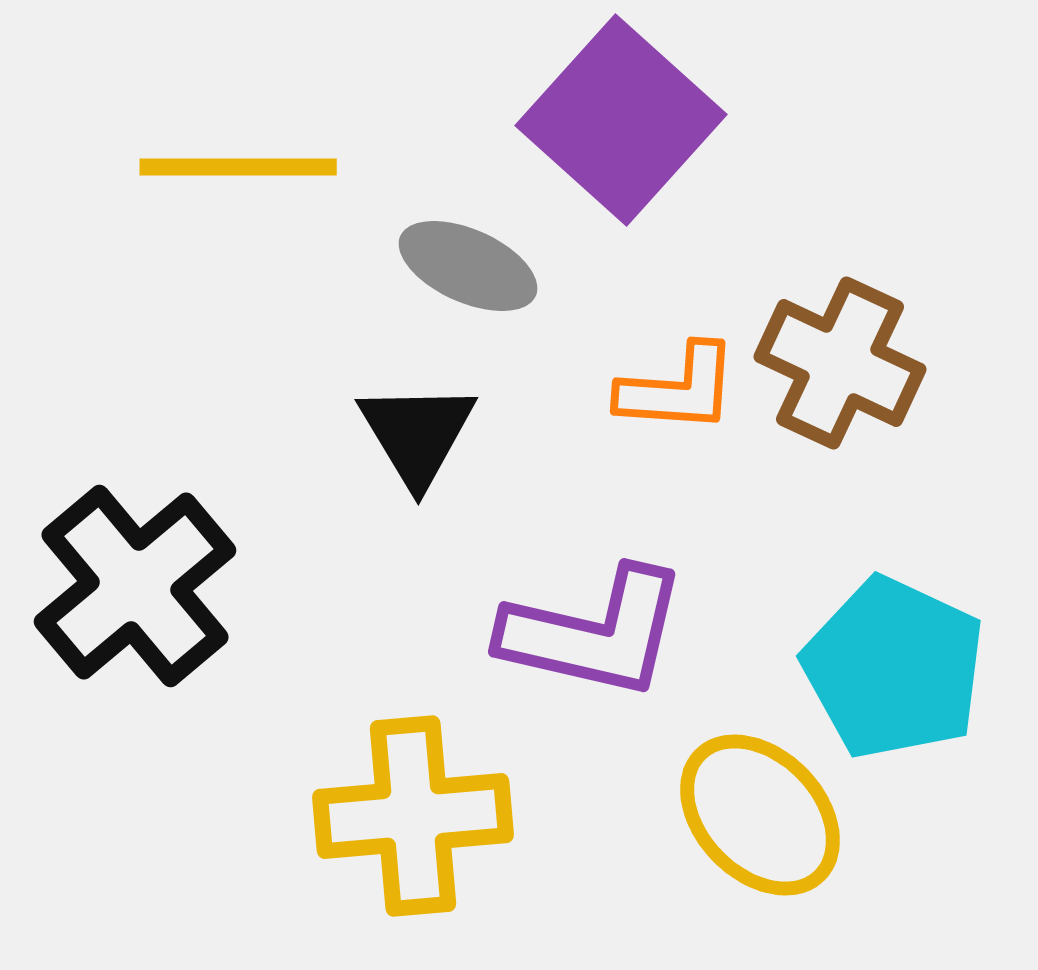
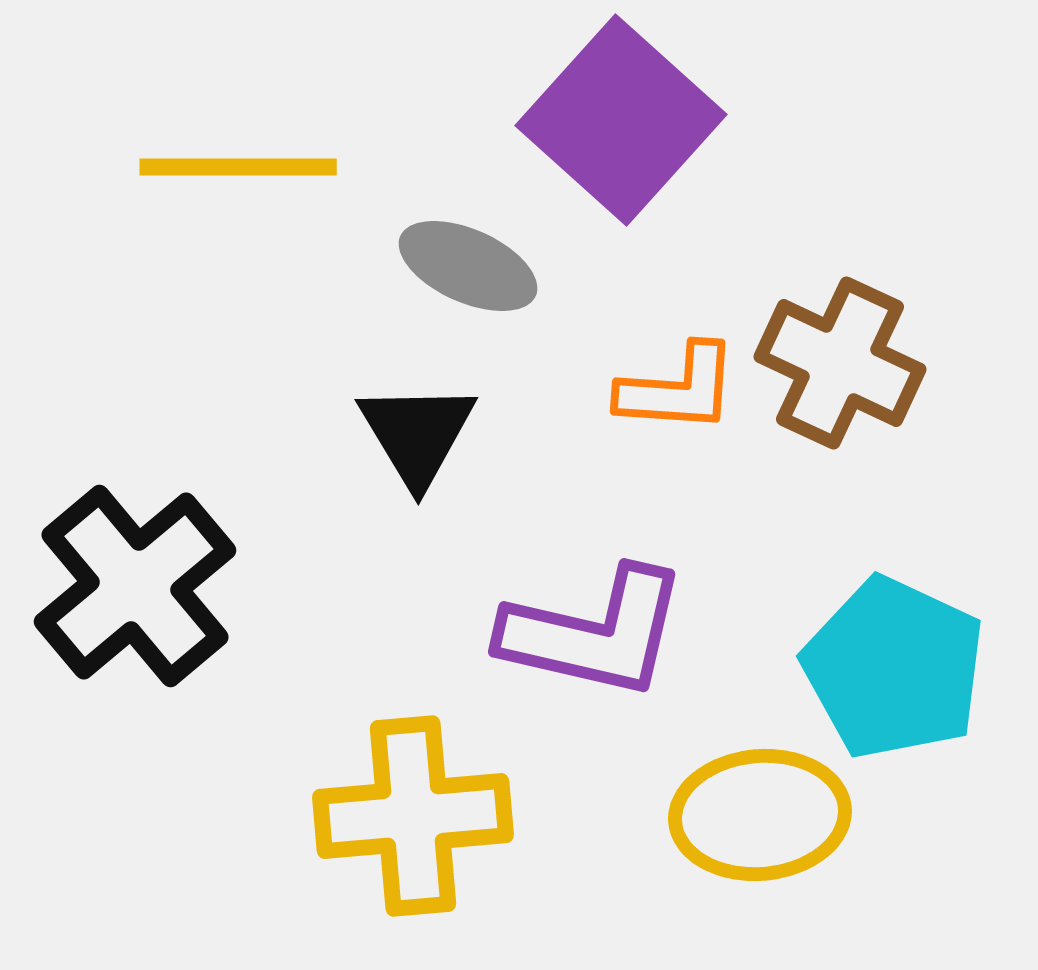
yellow ellipse: rotated 51 degrees counterclockwise
